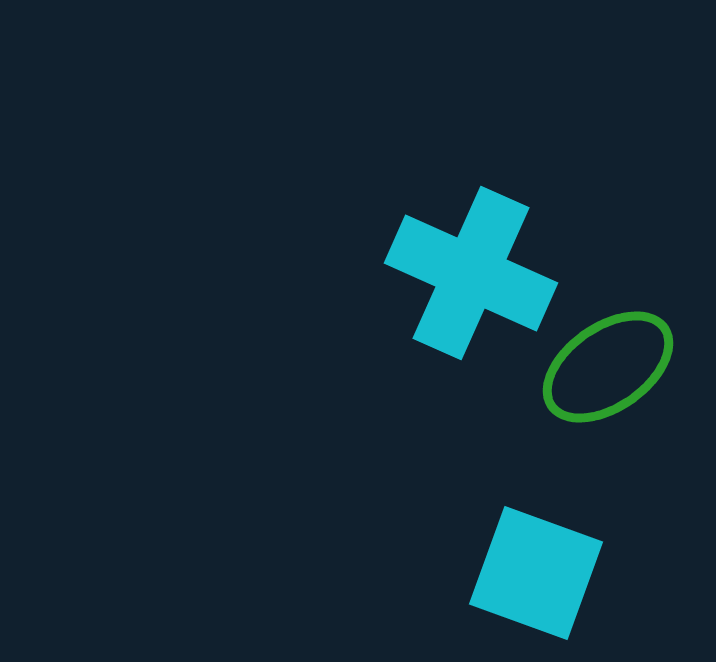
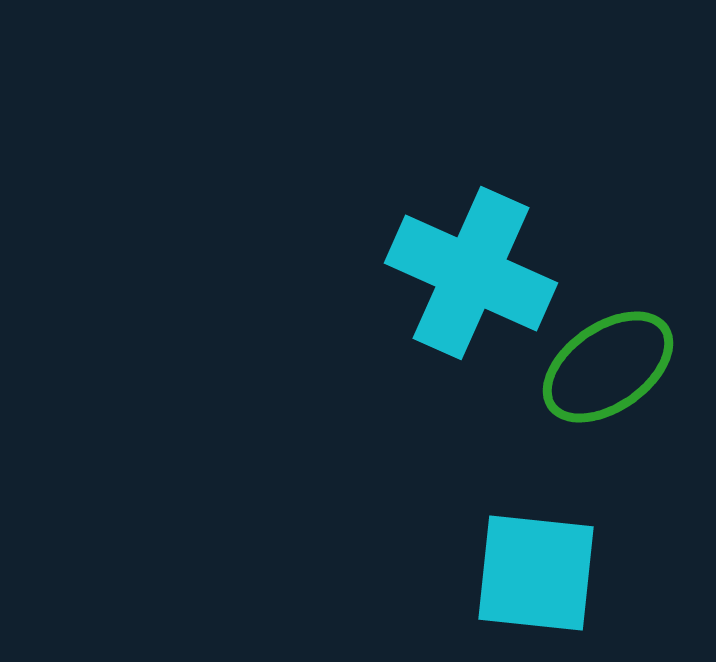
cyan square: rotated 14 degrees counterclockwise
